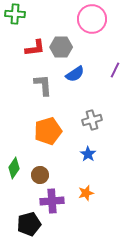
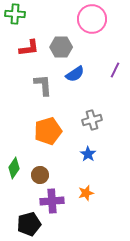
red L-shape: moved 6 px left
